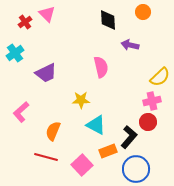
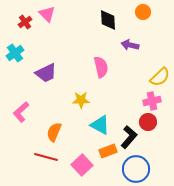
cyan triangle: moved 4 px right
orange semicircle: moved 1 px right, 1 px down
